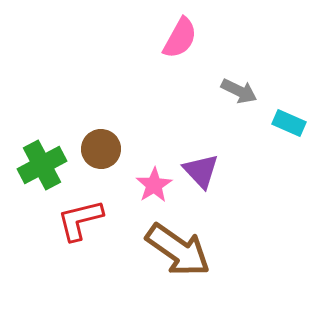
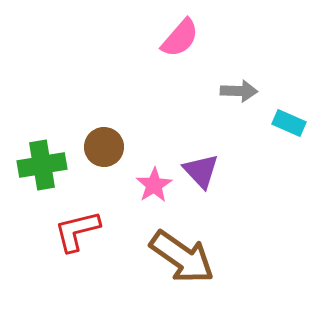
pink semicircle: rotated 12 degrees clockwise
gray arrow: rotated 24 degrees counterclockwise
brown circle: moved 3 px right, 2 px up
green cross: rotated 18 degrees clockwise
red L-shape: moved 3 px left, 11 px down
brown arrow: moved 4 px right, 7 px down
